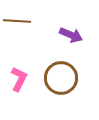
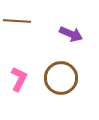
purple arrow: moved 1 px up
